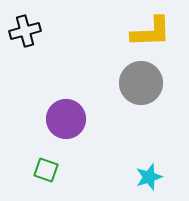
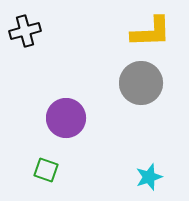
purple circle: moved 1 px up
